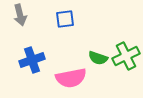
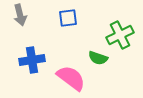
blue square: moved 3 px right, 1 px up
green cross: moved 6 px left, 21 px up
blue cross: rotated 10 degrees clockwise
pink semicircle: rotated 132 degrees counterclockwise
